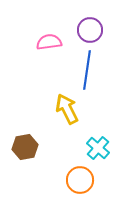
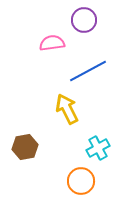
purple circle: moved 6 px left, 10 px up
pink semicircle: moved 3 px right, 1 px down
blue line: moved 1 px right, 1 px down; rotated 54 degrees clockwise
cyan cross: rotated 20 degrees clockwise
orange circle: moved 1 px right, 1 px down
